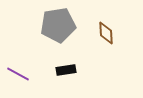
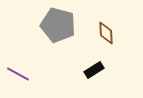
gray pentagon: rotated 24 degrees clockwise
black rectangle: moved 28 px right; rotated 24 degrees counterclockwise
